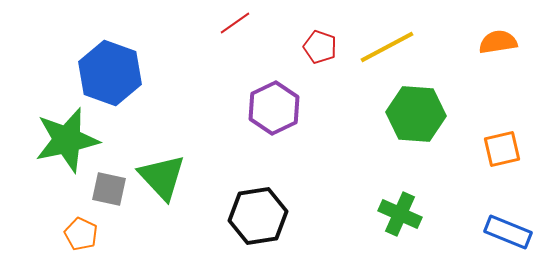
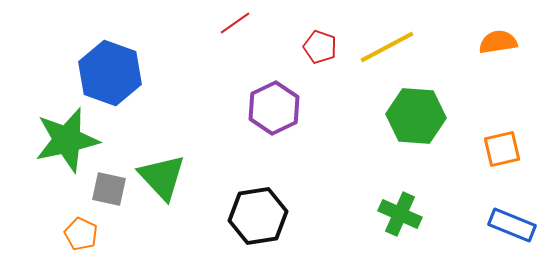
green hexagon: moved 2 px down
blue rectangle: moved 4 px right, 7 px up
